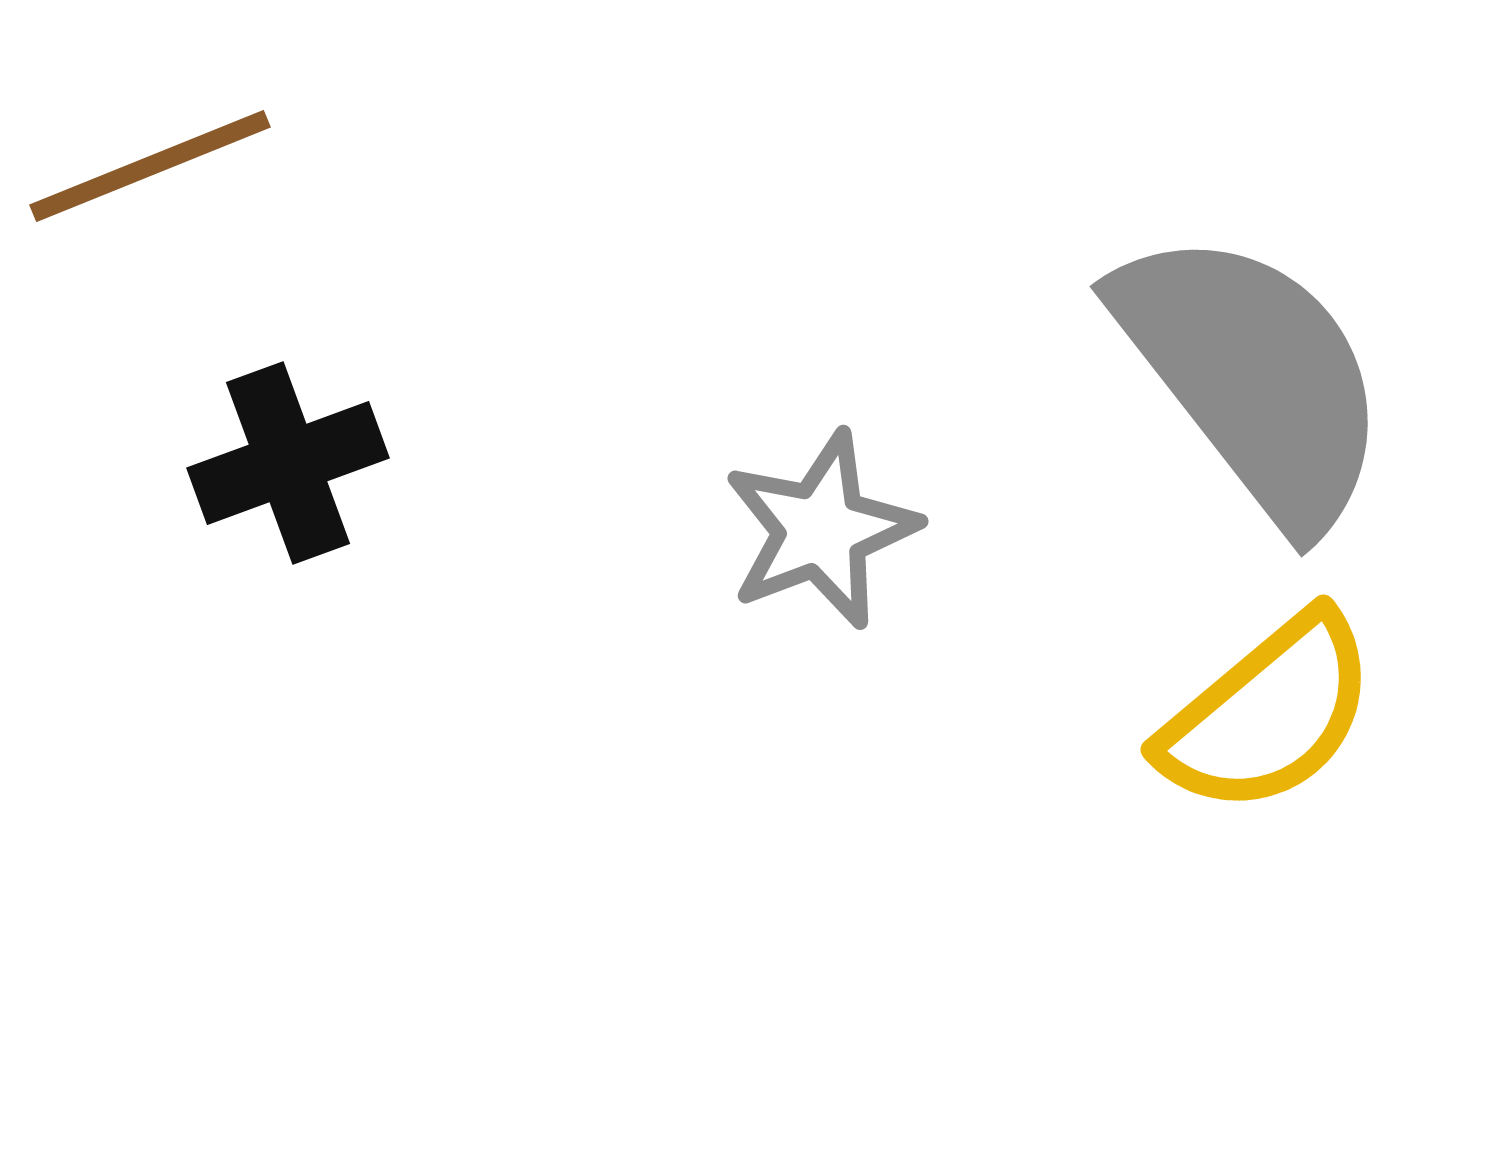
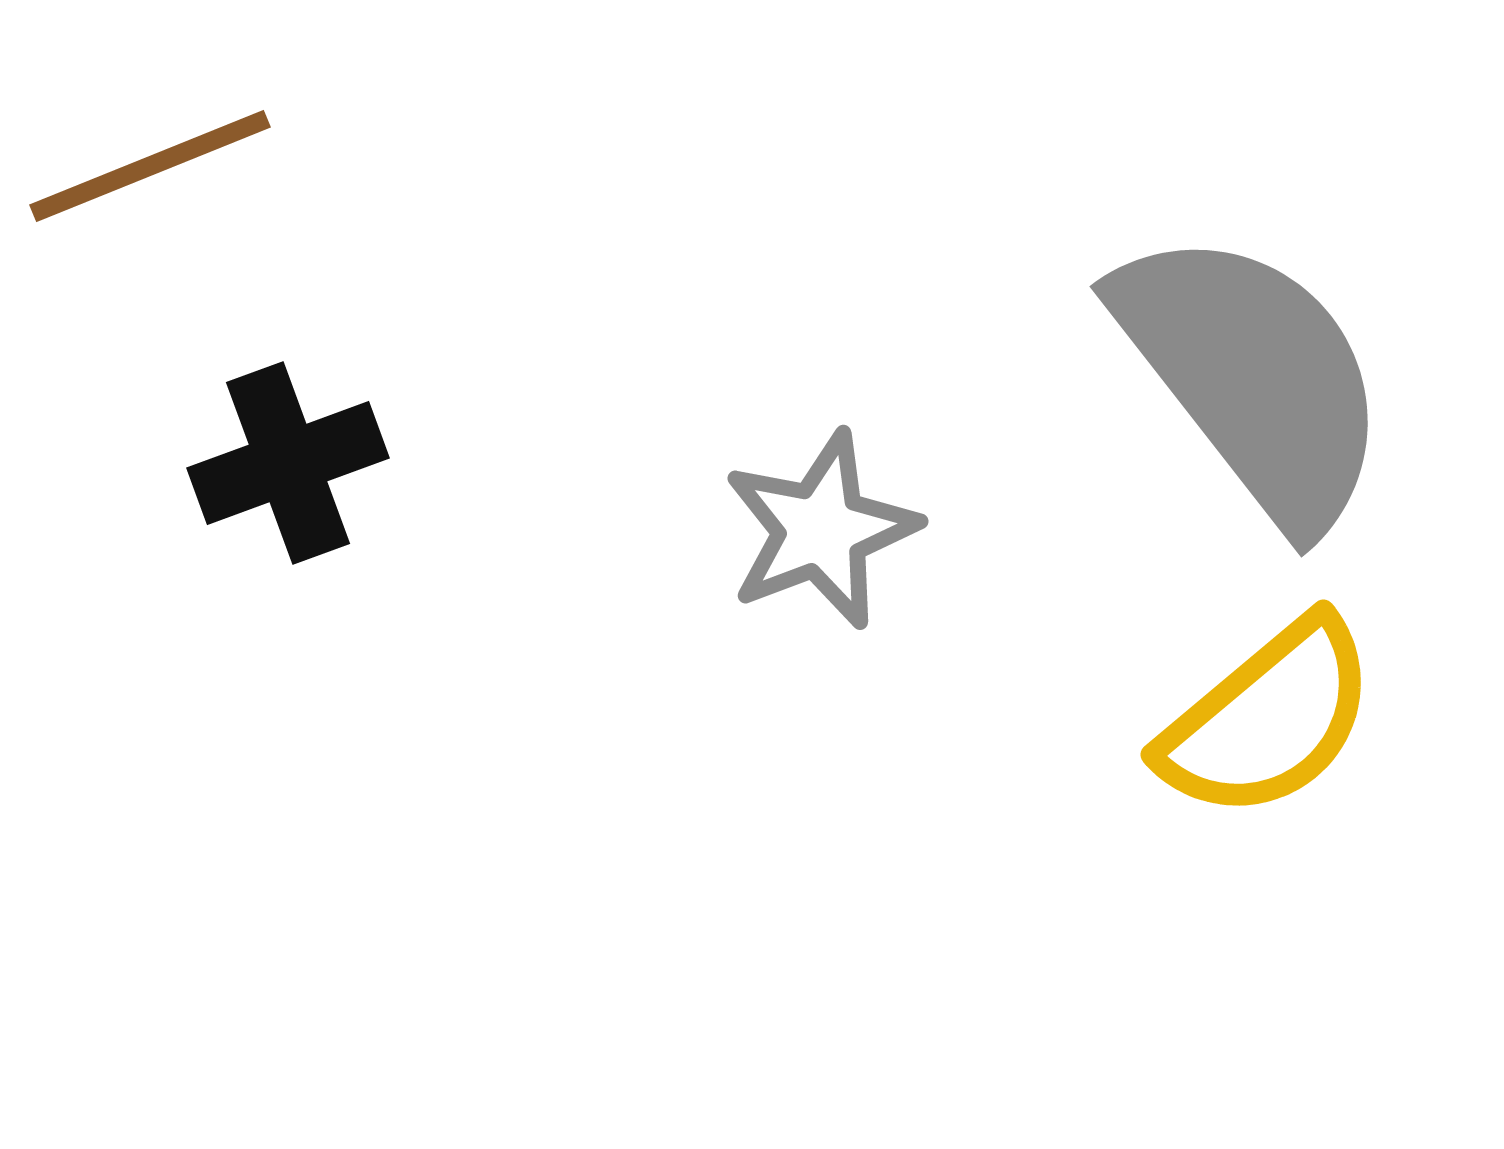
yellow semicircle: moved 5 px down
